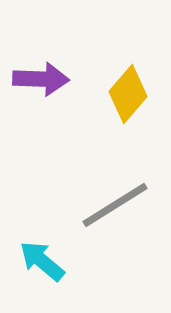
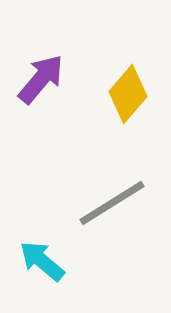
purple arrow: rotated 52 degrees counterclockwise
gray line: moved 3 px left, 2 px up
